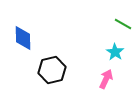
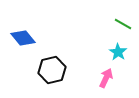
blue diamond: rotated 40 degrees counterclockwise
cyan star: moved 3 px right
pink arrow: moved 1 px up
